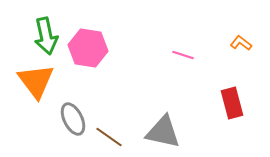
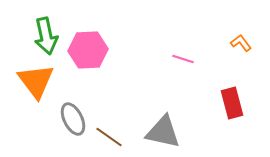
orange L-shape: rotated 15 degrees clockwise
pink hexagon: moved 2 px down; rotated 12 degrees counterclockwise
pink line: moved 4 px down
